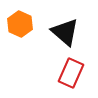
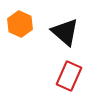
red rectangle: moved 2 px left, 3 px down
